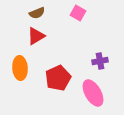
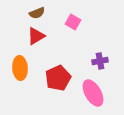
pink square: moved 5 px left, 9 px down
